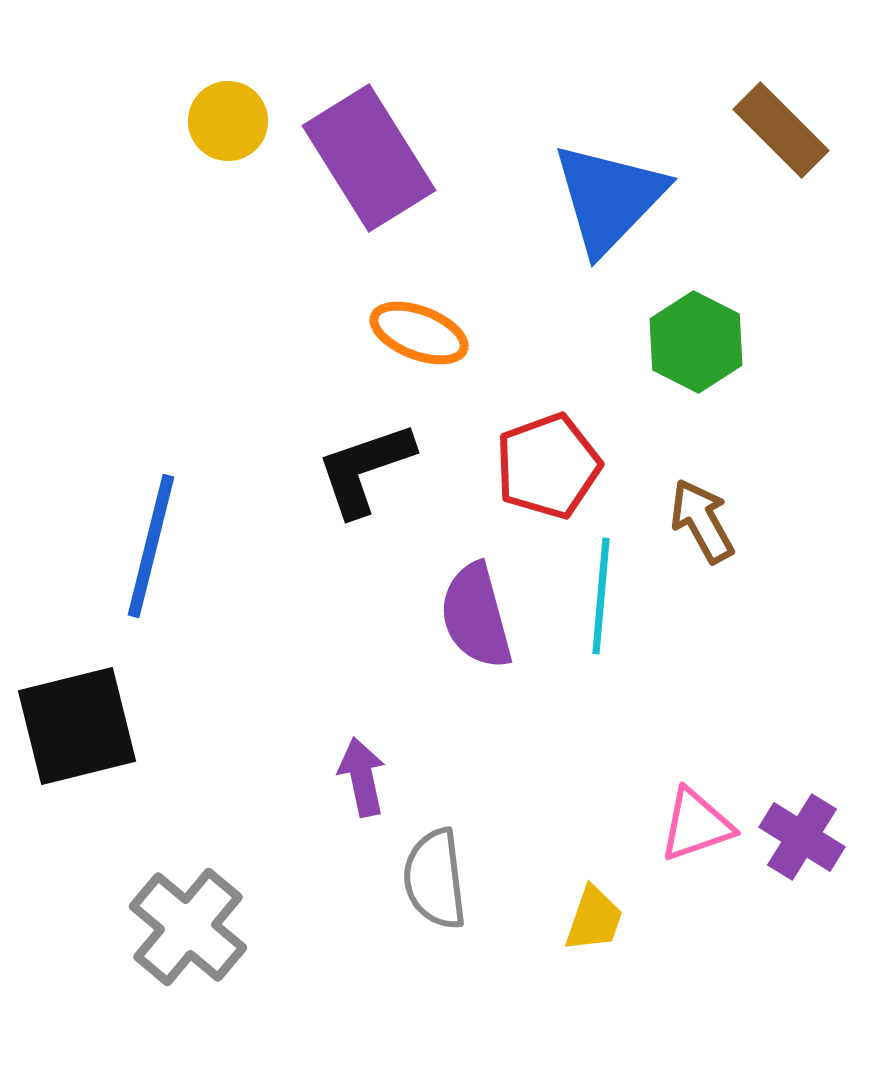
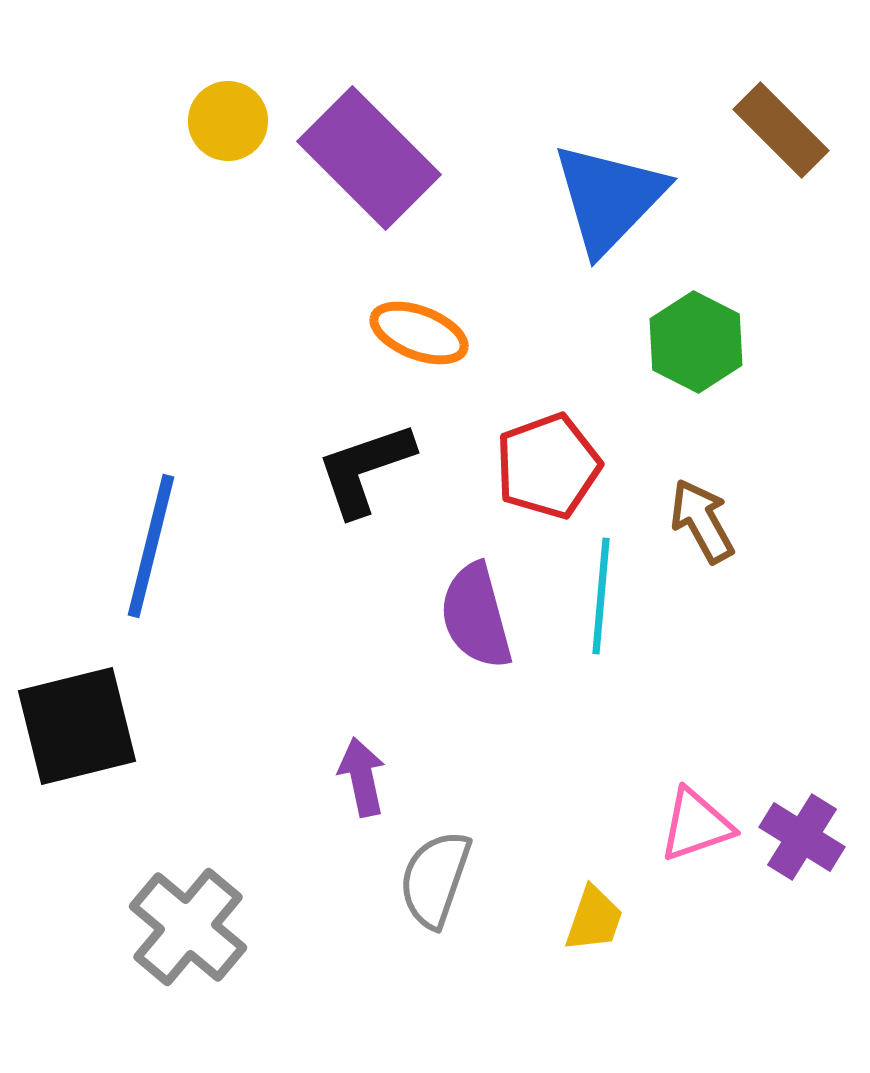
purple rectangle: rotated 13 degrees counterclockwise
gray semicircle: rotated 26 degrees clockwise
